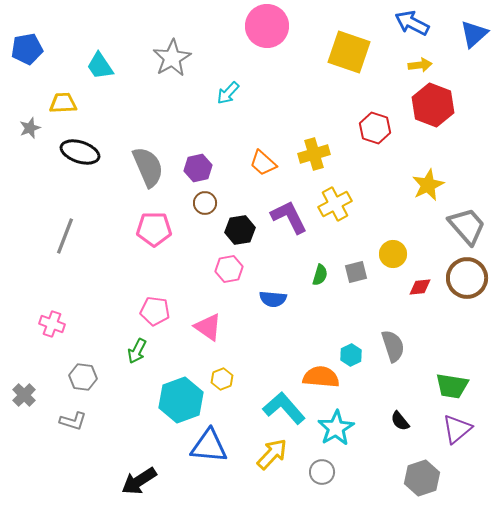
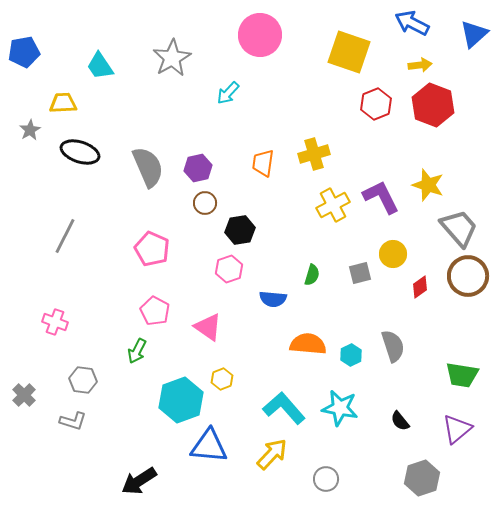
pink circle at (267, 26): moved 7 px left, 9 px down
blue pentagon at (27, 49): moved 3 px left, 3 px down
gray star at (30, 128): moved 2 px down; rotated 10 degrees counterclockwise
red hexagon at (375, 128): moved 1 px right, 24 px up; rotated 20 degrees clockwise
orange trapezoid at (263, 163): rotated 56 degrees clockwise
yellow star at (428, 185): rotated 28 degrees counterclockwise
yellow cross at (335, 204): moved 2 px left, 1 px down
purple L-shape at (289, 217): moved 92 px right, 20 px up
gray trapezoid at (467, 226): moved 8 px left, 2 px down
pink pentagon at (154, 229): moved 2 px left, 20 px down; rotated 24 degrees clockwise
gray line at (65, 236): rotated 6 degrees clockwise
pink hexagon at (229, 269): rotated 8 degrees counterclockwise
gray square at (356, 272): moved 4 px right, 1 px down
green semicircle at (320, 275): moved 8 px left
brown circle at (467, 278): moved 1 px right, 2 px up
red diamond at (420, 287): rotated 30 degrees counterclockwise
pink pentagon at (155, 311): rotated 20 degrees clockwise
pink cross at (52, 324): moved 3 px right, 2 px up
gray hexagon at (83, 377): moved 3 px down
orange semicircle at (321, 377): moved 13 px left, 33 px up
green trapezoid at (452, 386): moved 10 px right, 11 px up
cyan star at (336, 428): moved 4 px right, 20 px up; rotated 30 degrees counterclockwise
gray circle at (322, 472): moved 4 px right, 7 px down
